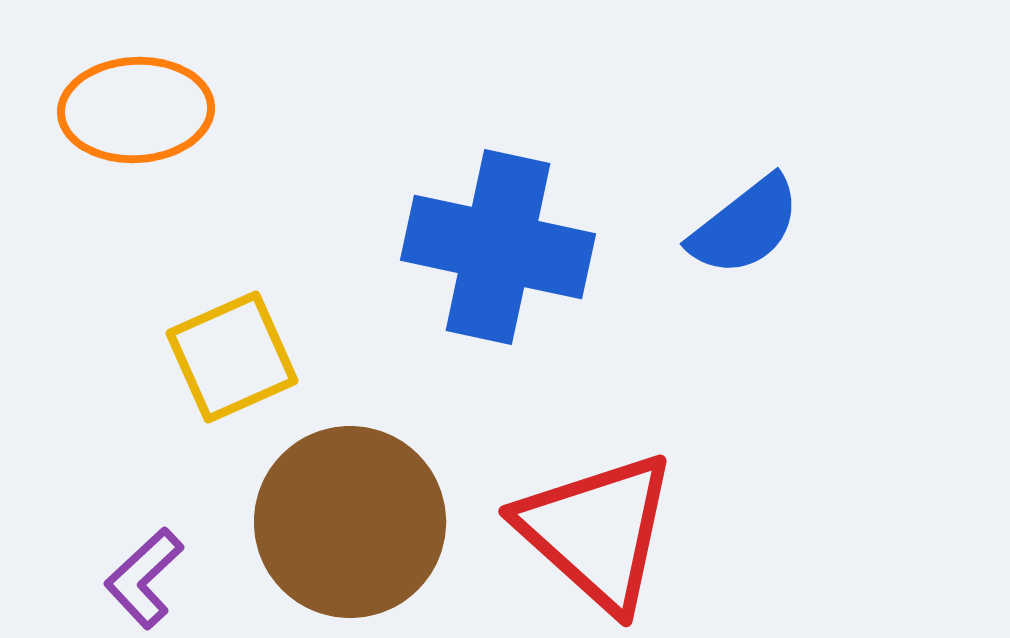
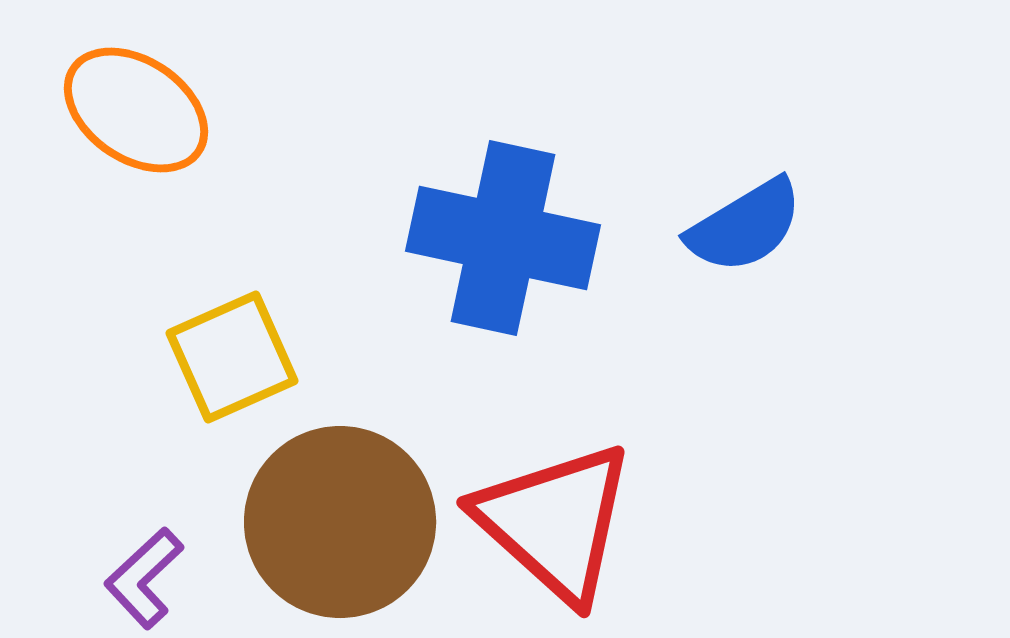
orange ellipse: rotated 37 degrees clockwise
blue semicircle: rotated 7 degrees clockwise
blue cross: moved 5 px right, 9 px up
brown circle: moved 10 px left
red triangle: moved 42 px left, 9 px up
